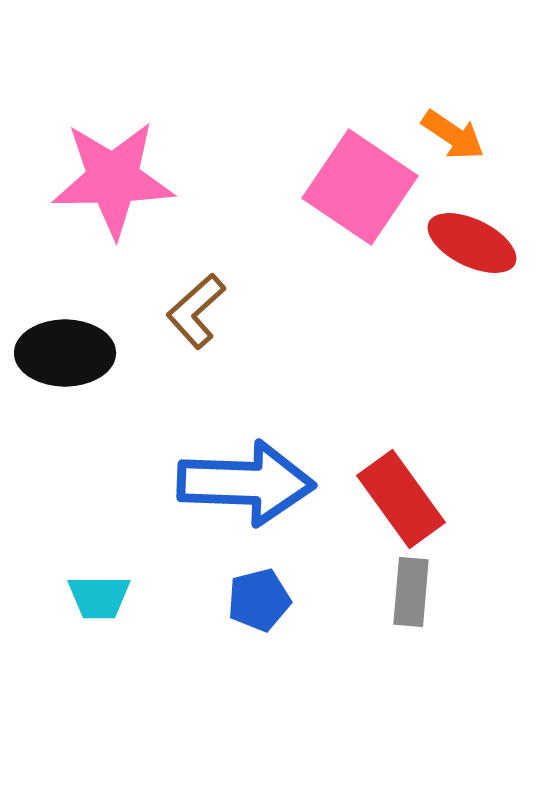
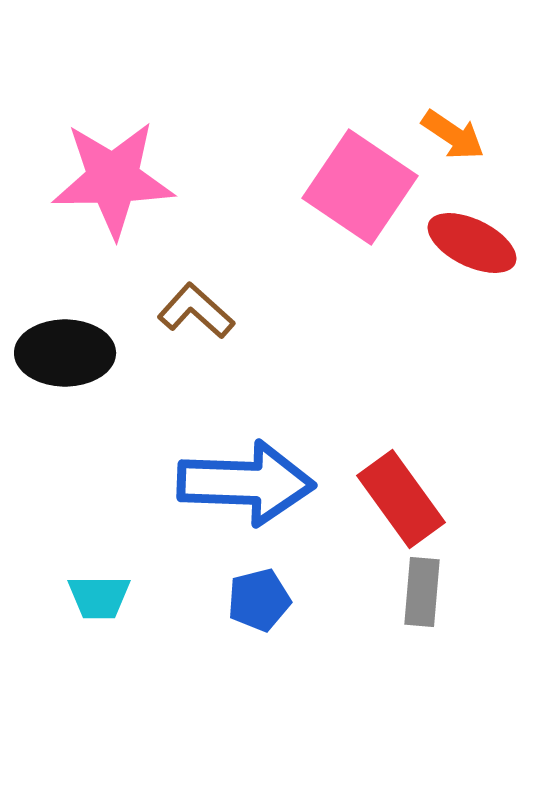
brown L-shape: rotated 84 degrees clockwise
gray rectangle: moved 11 px right
